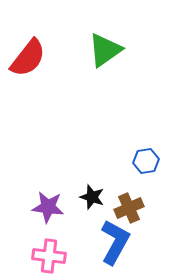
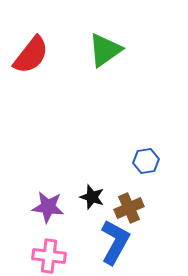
red semicircle: moved 3 px right, 3 px up
